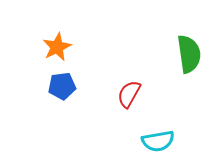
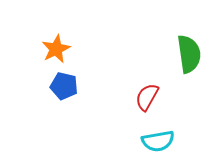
orange star: moved 1 px left, 2 px down
blue pentagon: moved 2 px right; rotated 20 degrees clockwise
red semicircle: moved 18 px right, 3 px down
